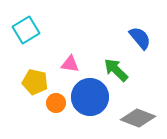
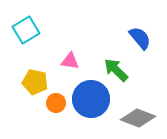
pink triangle: moved 3 px up
blue circle: moved 1 px right, 2 px down
